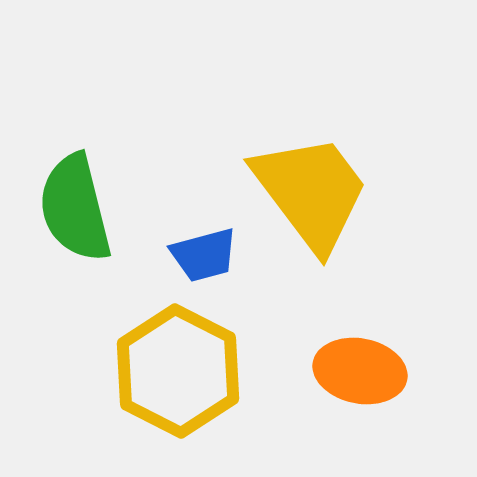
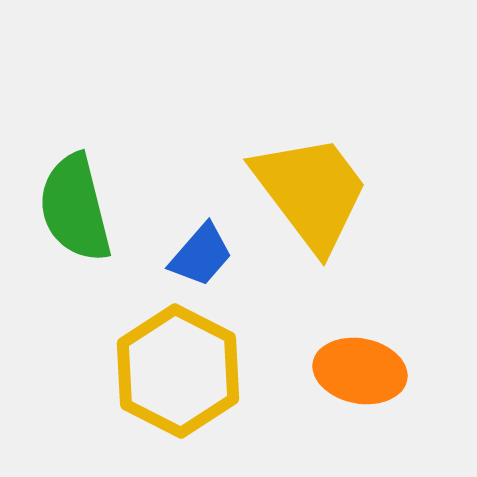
blue trapezoid: moved 3 px left; rotated 34 degrees counterclockwise
